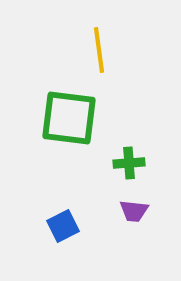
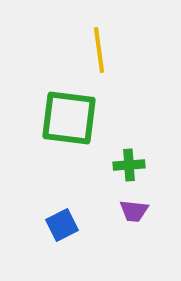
green cross: moved 2 px down
blue square: moved 1 px left, 1 px up
